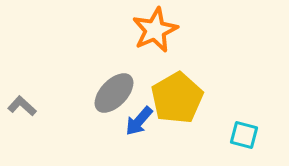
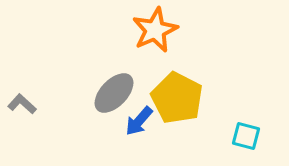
yellow pentagon: rotated 15 degrees counterclockwise
gray L-shape: moved 2 px up
cyan square: moved 2 px right, 1 px down
